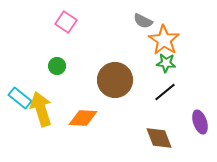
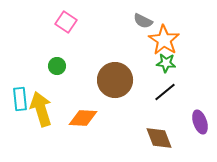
cyan rectangle: moved 1 px down; rotated 45 degrees clockwise
